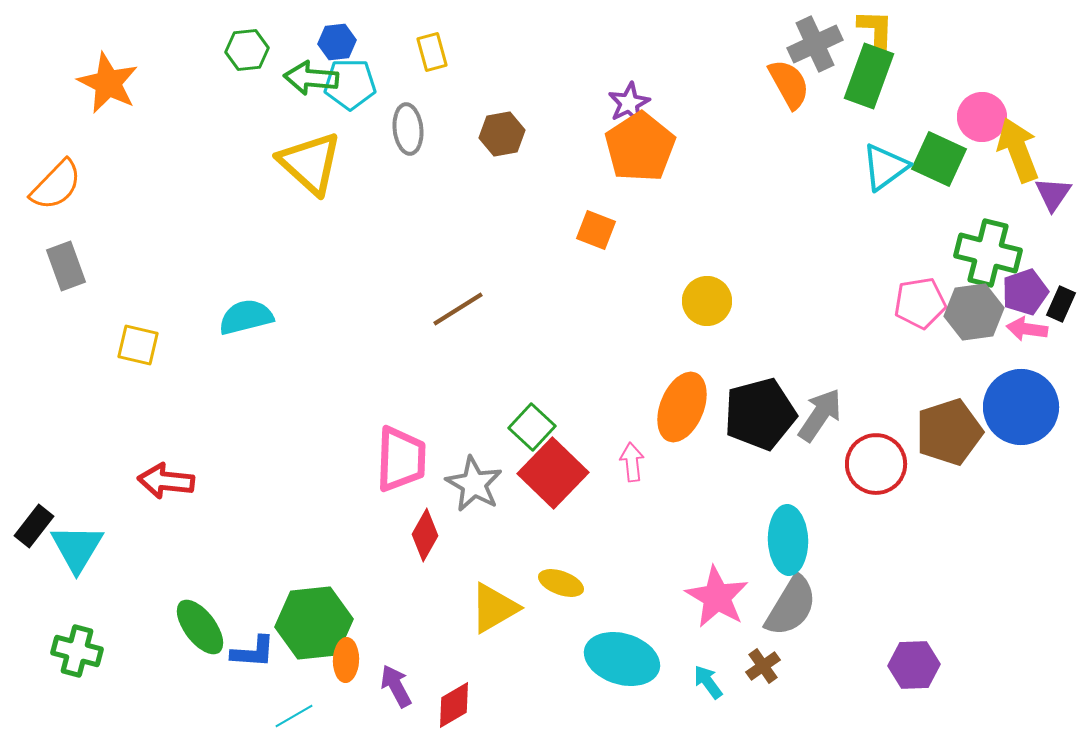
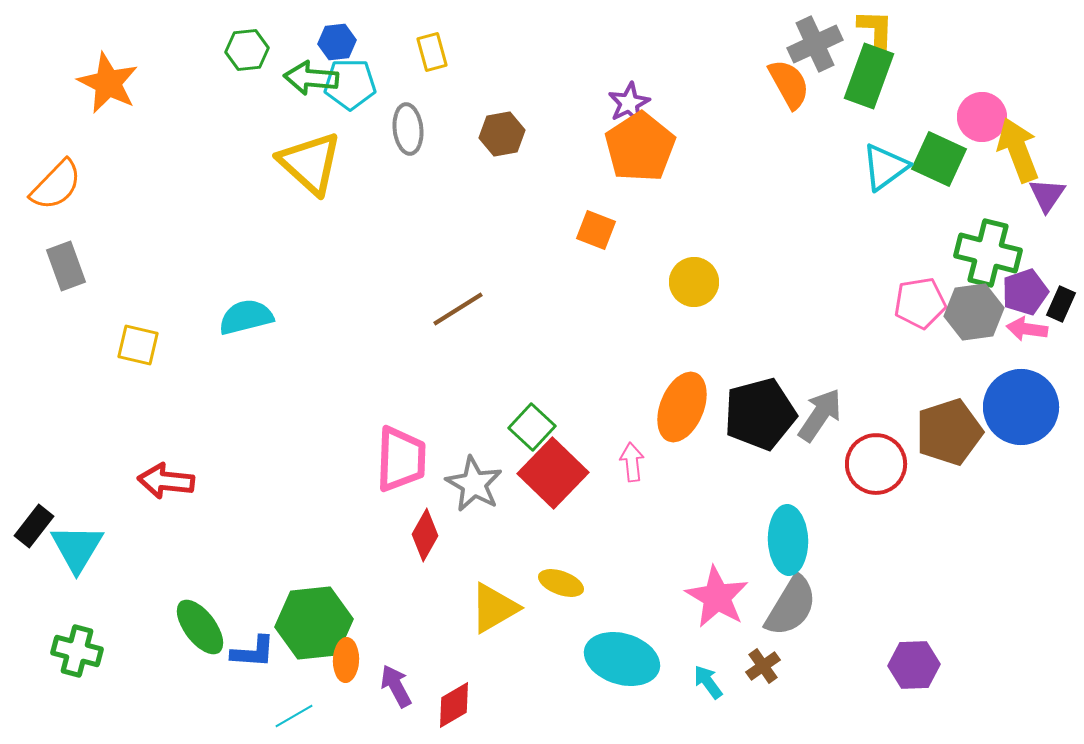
purple triangle at (1053, 194): moved 6 px left, 1 px down
yellow circle at (707, 301): moved 13 px left, 19 px up
